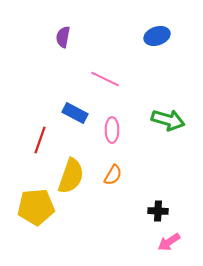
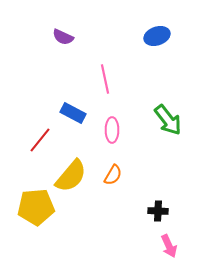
purple semicircle: rotated 75 degrees counterclockwise
pink line: rotated 52 degrees clockwise
blue rectangle: moved 2 px left
green arrow: rotated 36 degrees clockwise
red line: rotated 20 degrees clockwise
yellow semicircle: rotated 21 degrees clockwise
pink arrow: moved 4 px down; rotated 80 degrees counterclockwise
